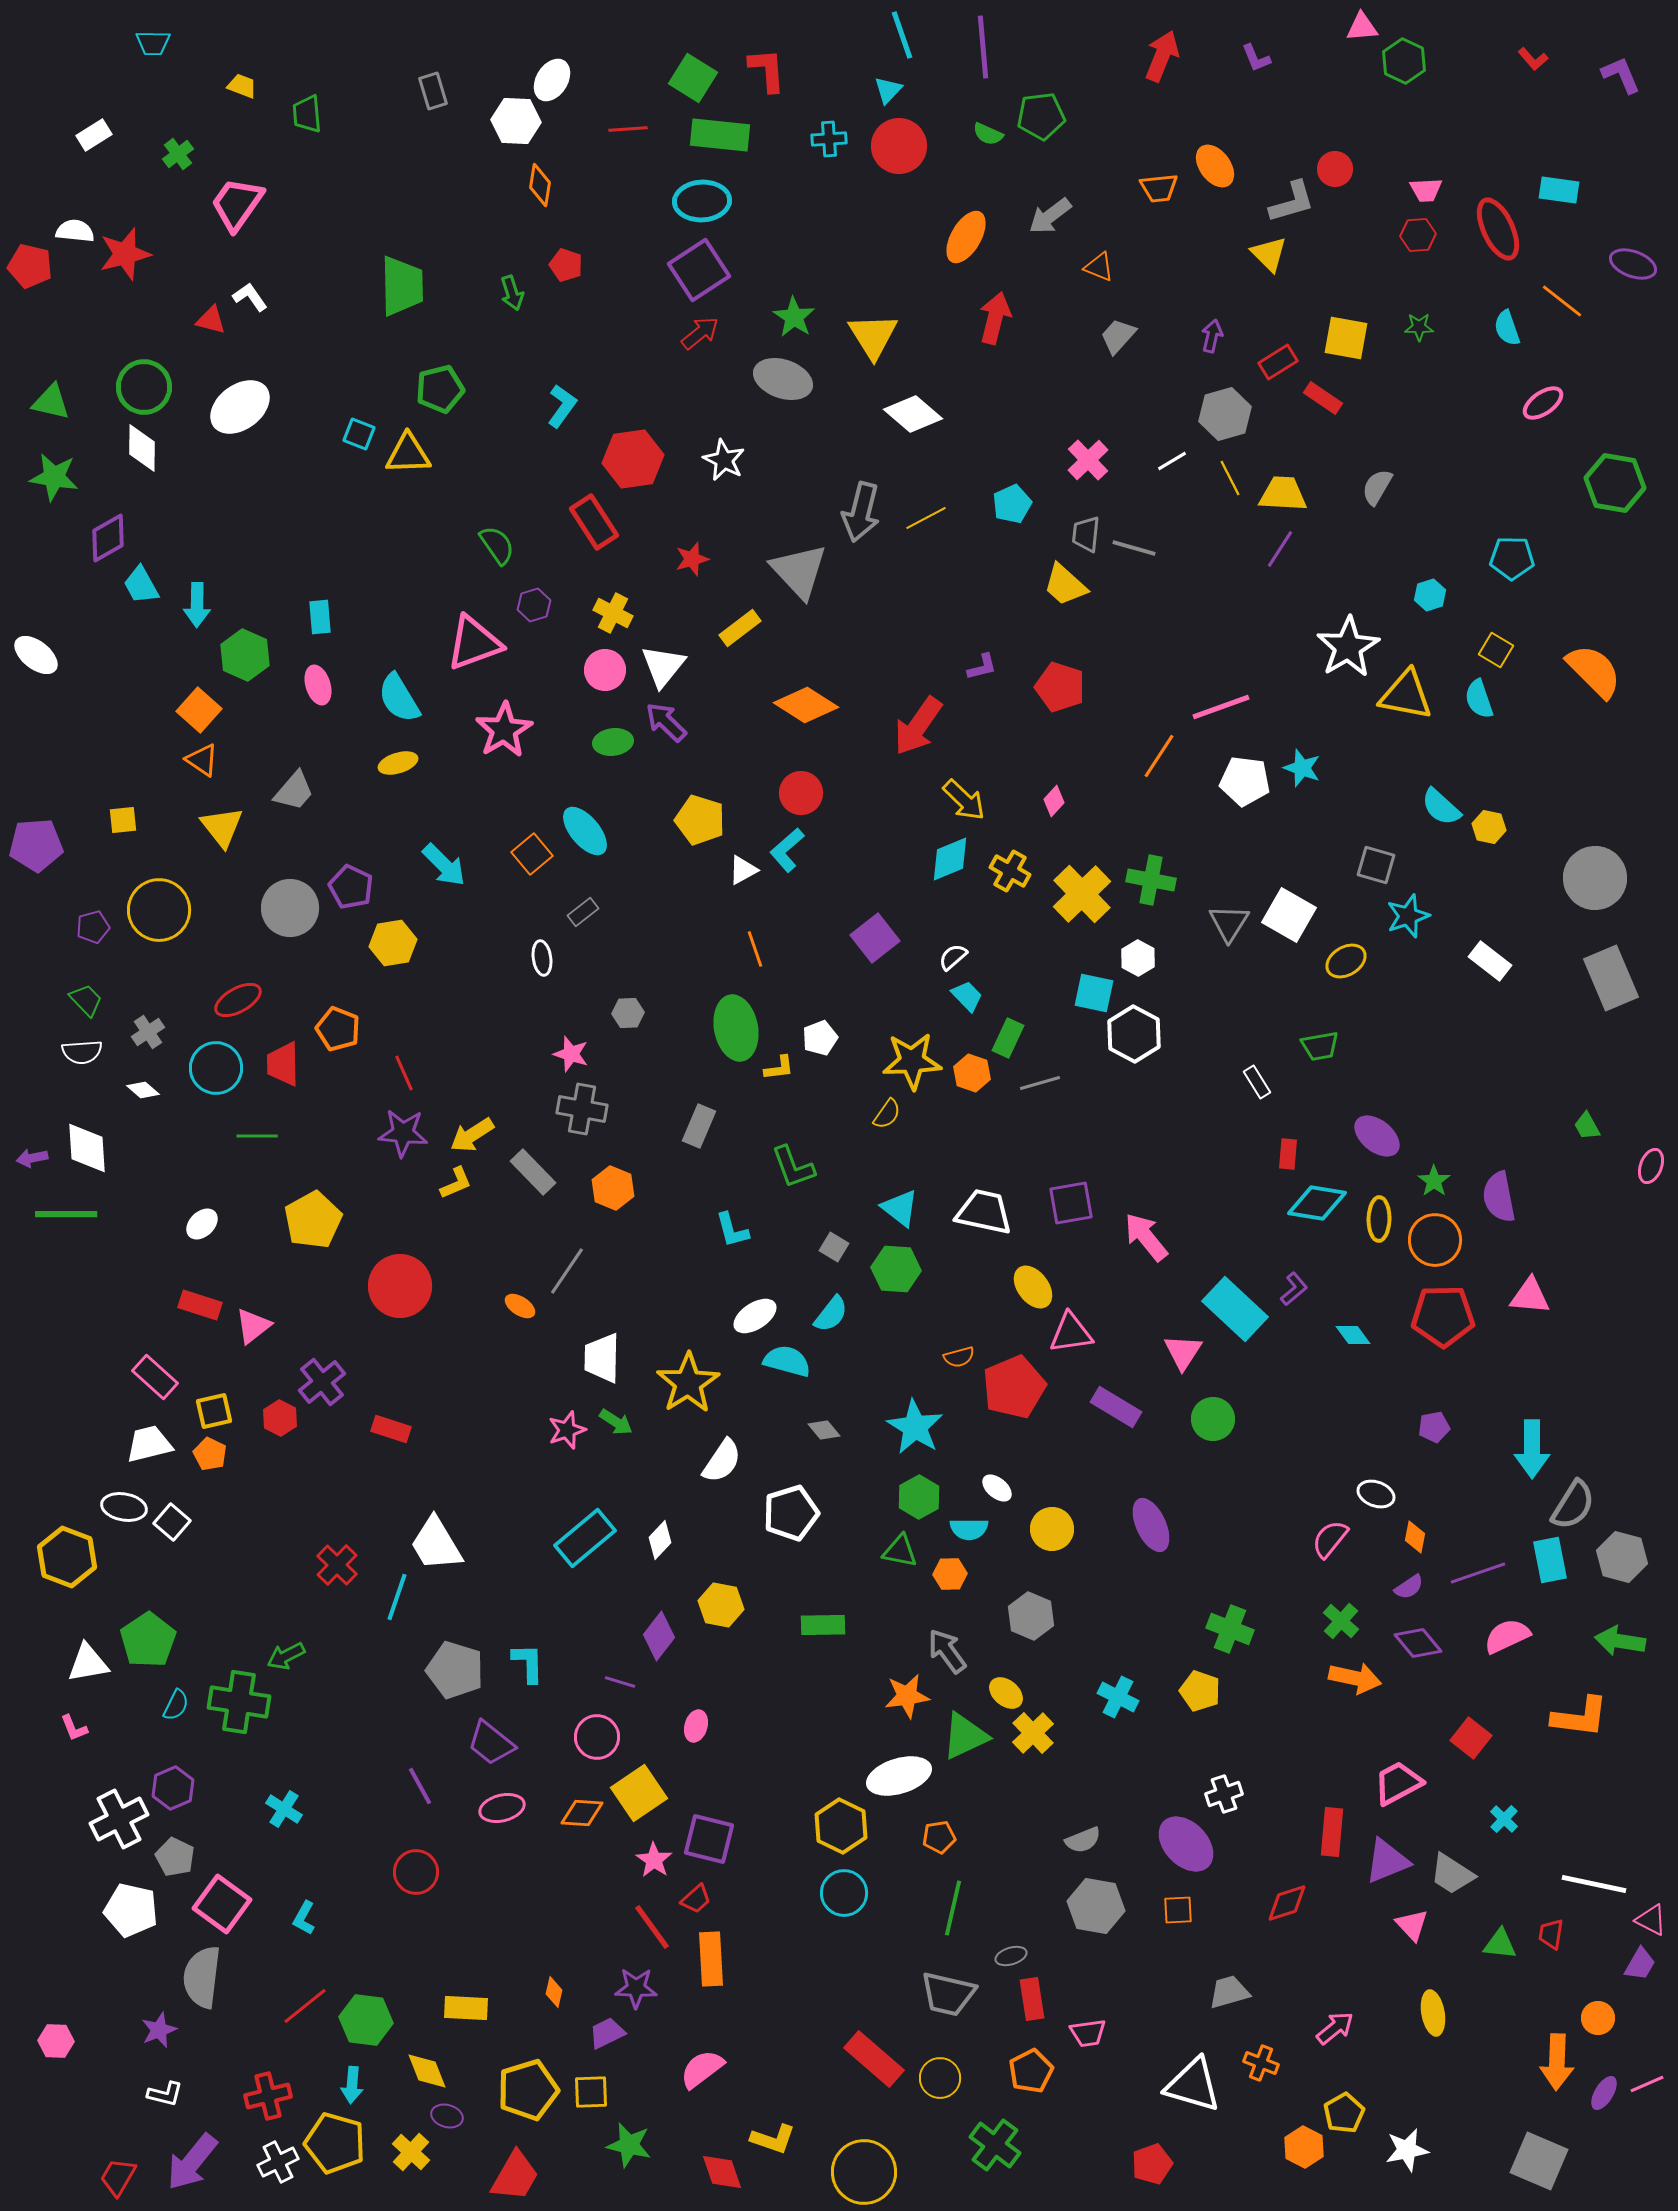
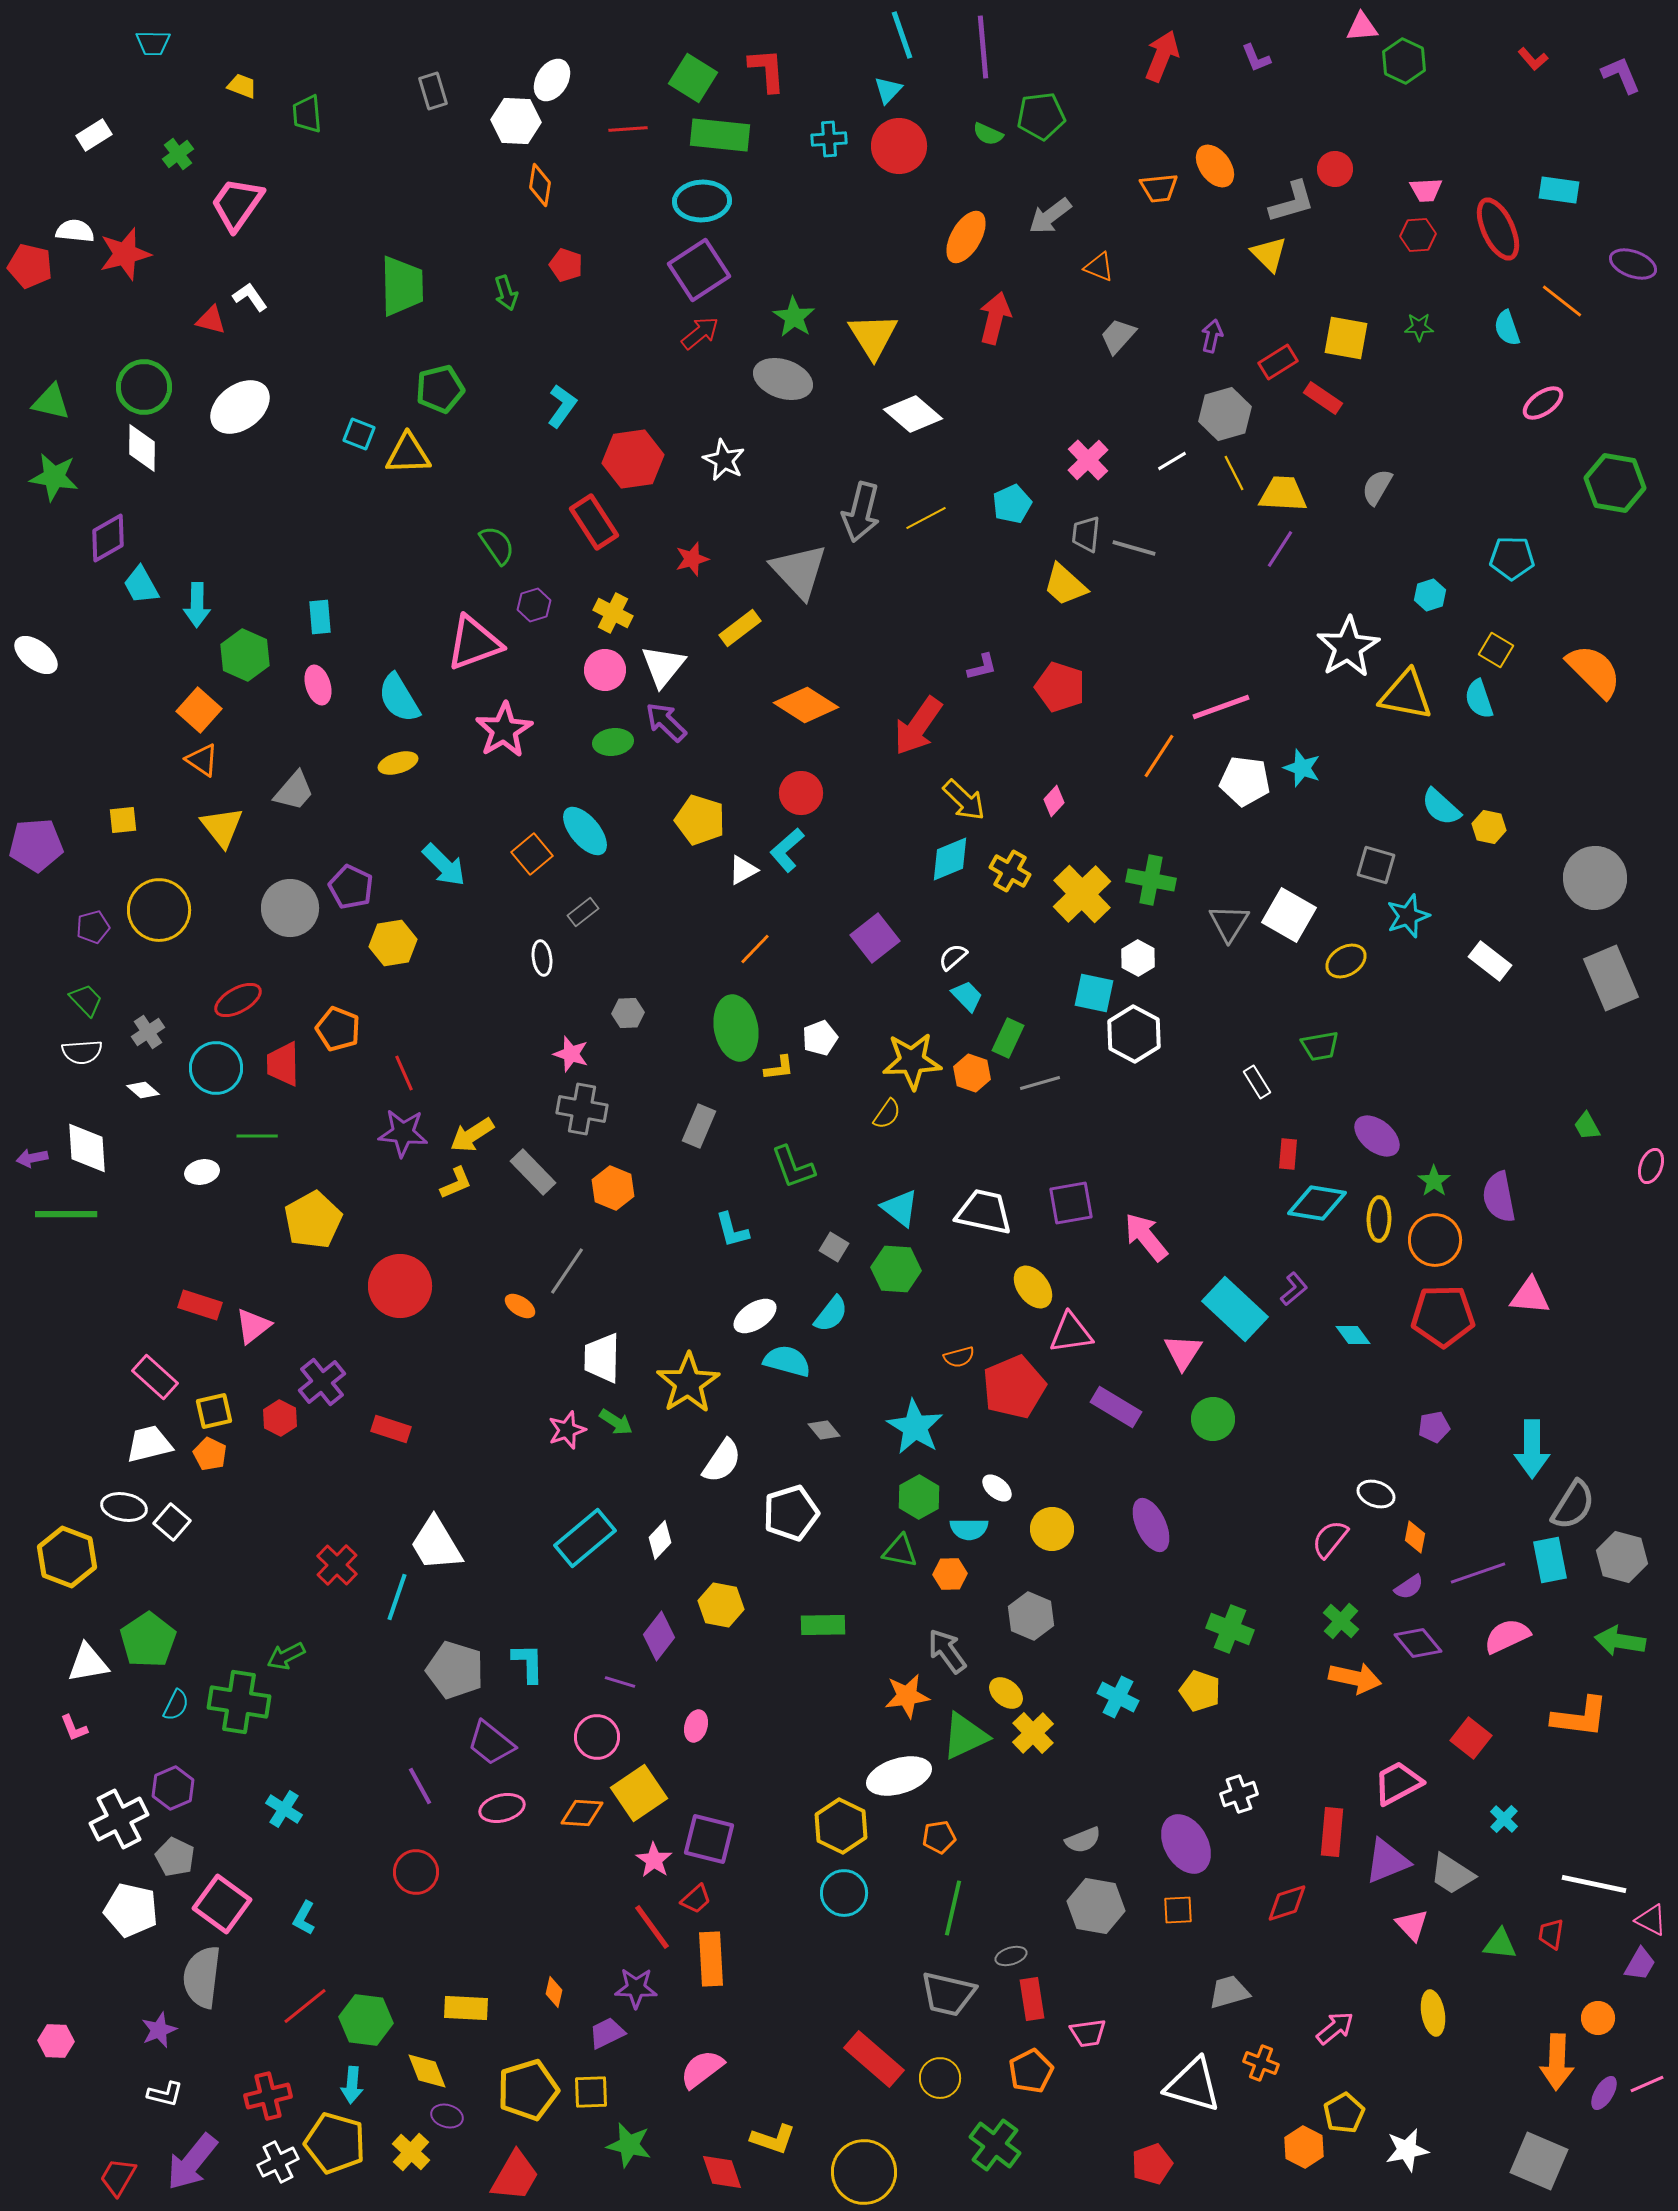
green arrow at (512, 293): moved 6 px left
yellow line at (1230, 478): moved 4 px right, 5 px up
orange line at (755, 949): rotated 63 degrees clockwise
white ellipse at (202, 1224): moved 52 px up; rotated 32 degrees clockwise
white cross at (1224, 1794): moved 15 px right
purple ellipse at (1186, 1844): rotated 14 degrees clockwise
